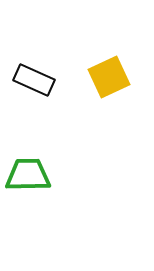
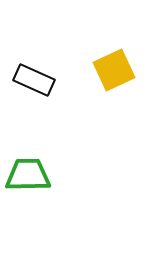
yellow square: moved 5 px right, 7 px up
